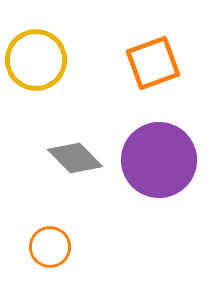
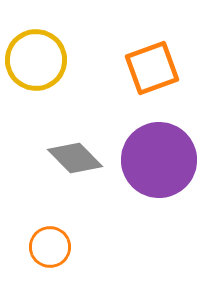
orange square: moved 1 px left, 5 px down
